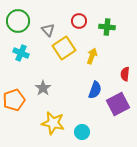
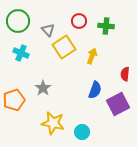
green cross: moved 1 px left, 1 px up
yellow square: moved 1 px up
